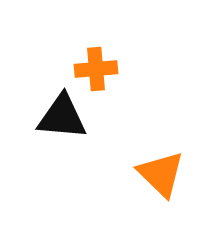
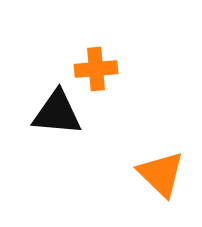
black triangle: moved 5 px left, 4 px up
